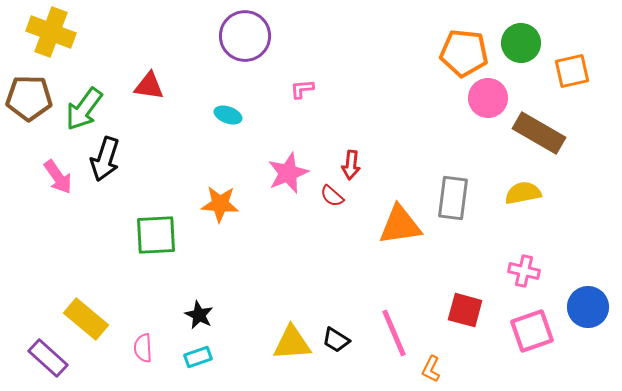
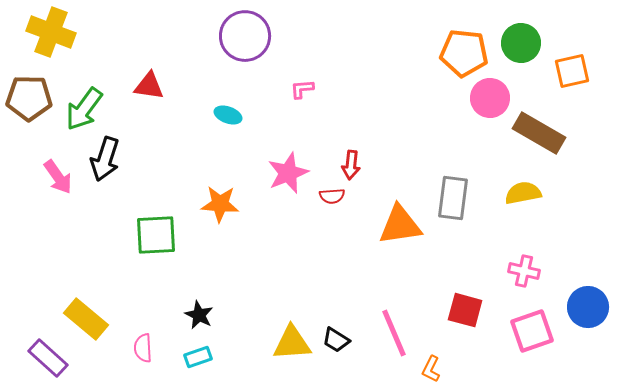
pink circle: moved 2 px right
red semicircle: rotated 45 degrees counterclockwise
